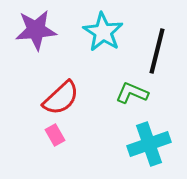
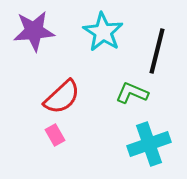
purple star: moved 2 px left, 1 px down
red semicircle: moved 1 px right, 1 px up
